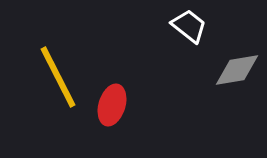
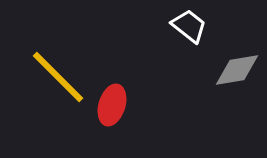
yellow line: rotated 18 degrees counterclockwise
